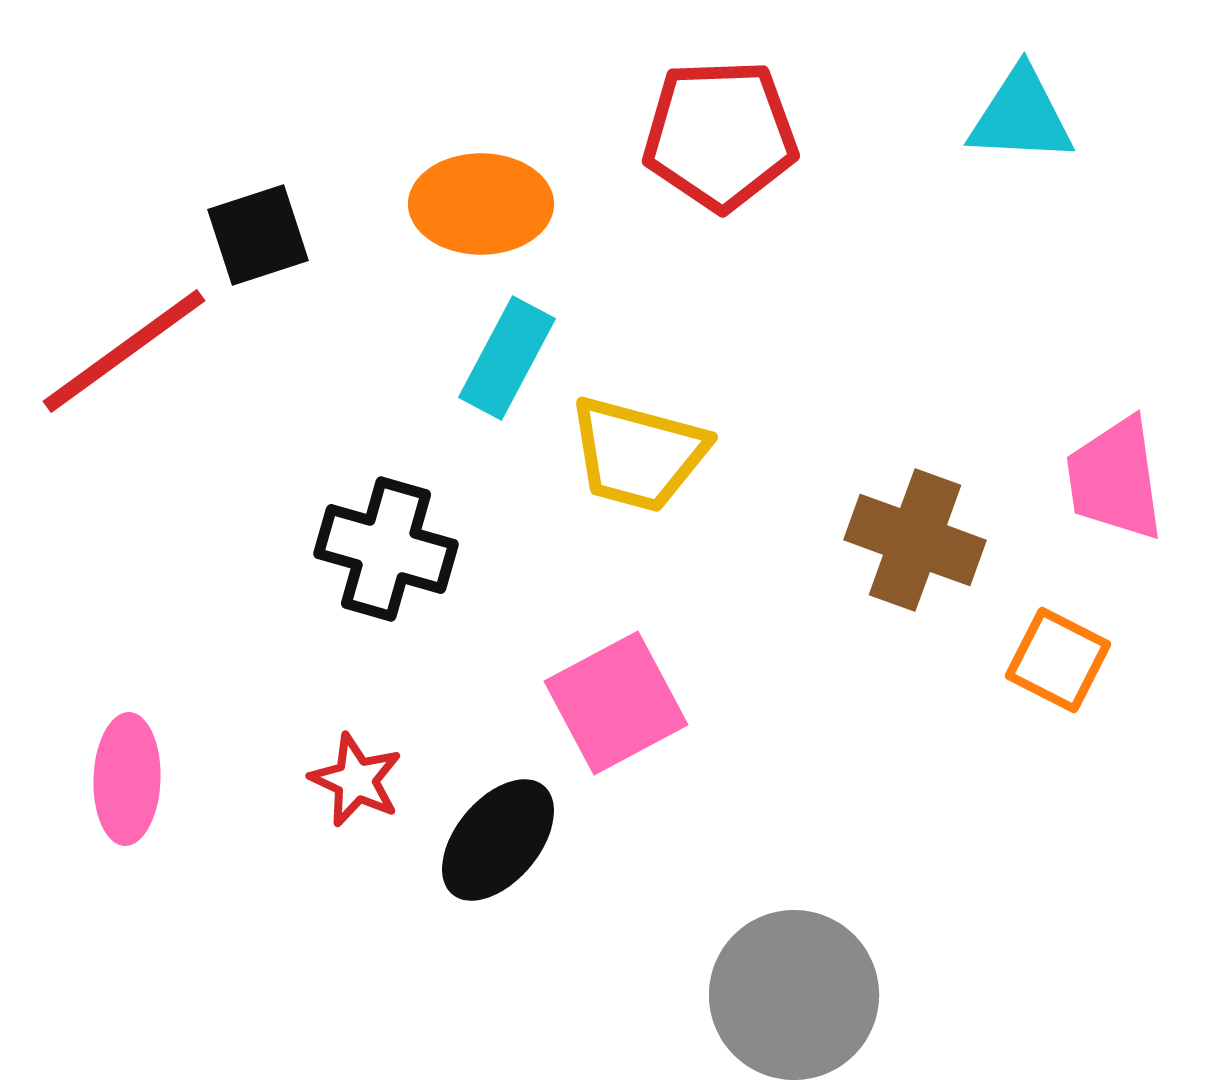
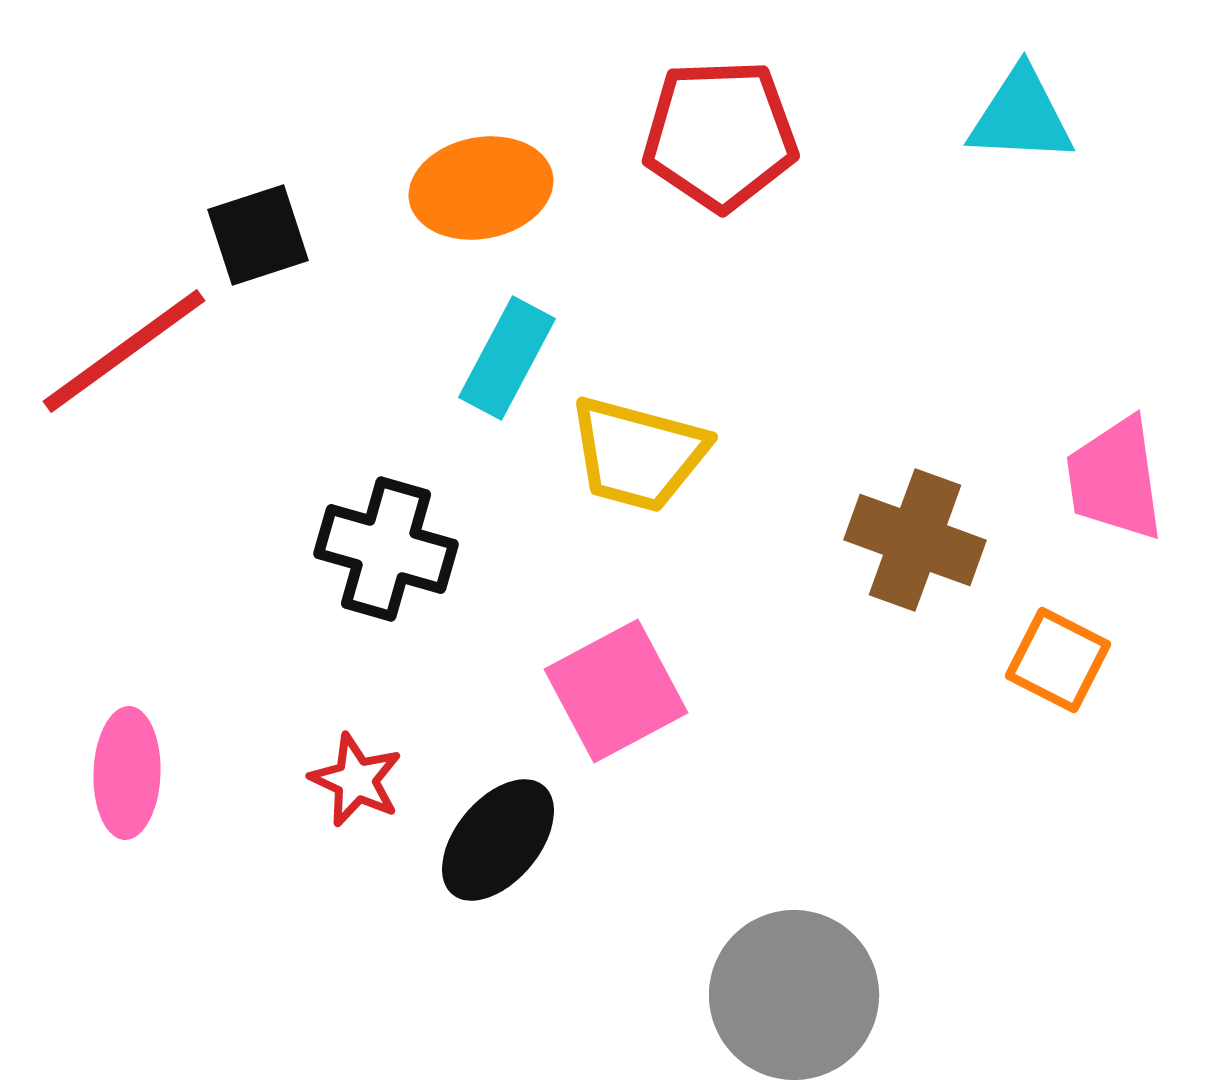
orange ellipse: moved 16 px up; rotated 11 degrees counterclockwise
pink square: moved 12 px up
pink ellipse: moved 6 px up
